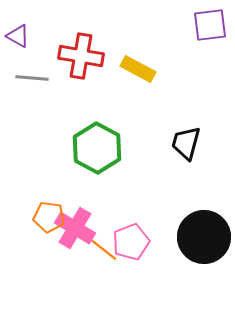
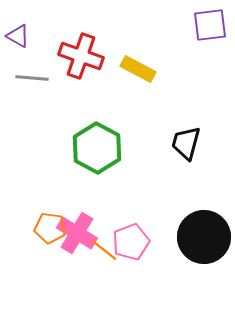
red cross: rotated 9 degrees clockwise
orange pentagon: moved 1 px right, 11 px down
pink cross: moved 2 px right, 5 px down
